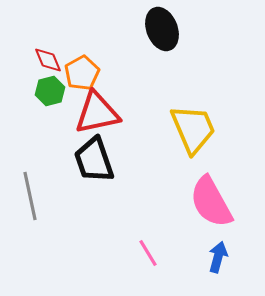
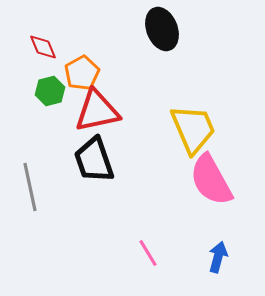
red diamond: moved 5 px left, 13 px up
red triangle: moved 2 px up
gray line: moved 9 px up
pink semicircle: moved 22 px up
